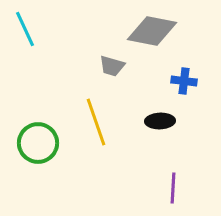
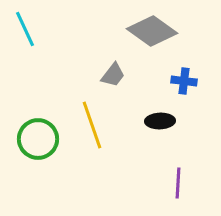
gray diamond: rotated 24 degrees clockwise
gray trapezoid: moved 1 px right, 9 px down; rotated 68 degrees counterclockwise
yellow line: moved 4 px left, 3 px down
green circle: moved 4 px up
purple line: moved 5 px right, 5 px up
